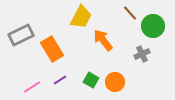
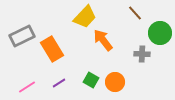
brown line: moved 5 px right
yellow trapezoid: moved 4 px right; rotated 15 degrees clockwise
green circle: moved 7 px right, 7 px down
gray rectangle: moved 1 px right, 1 px down
gray cross: rotated 28 degrees clockwise
purple line: moved 1 px left, 3 px down
pink line: moved 5 px left
